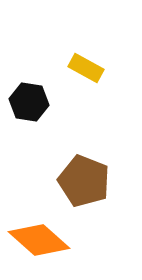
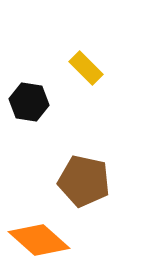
yellow rectangle: rotated 16 degrees clockwise
brown pentagon: rotated 9 degrees counterclockwise
